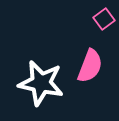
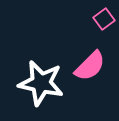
pink semicircle: rotated 24 degrees clockwise
